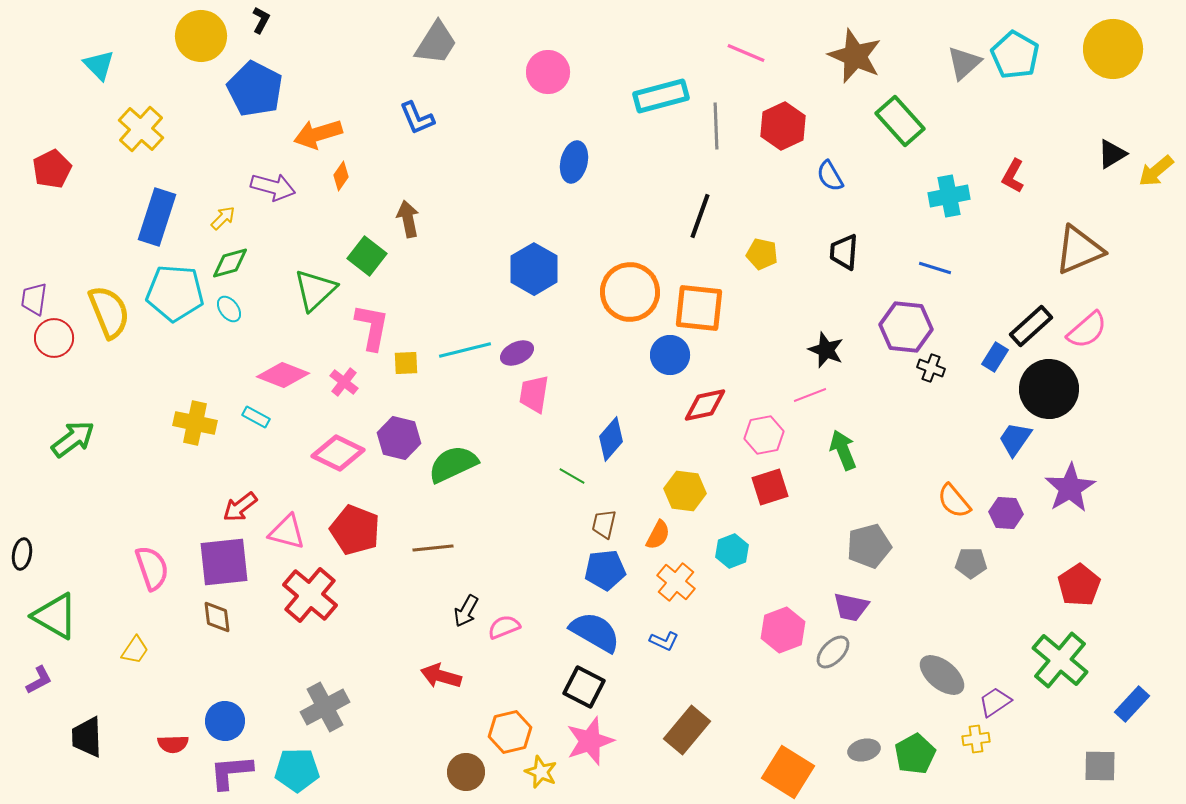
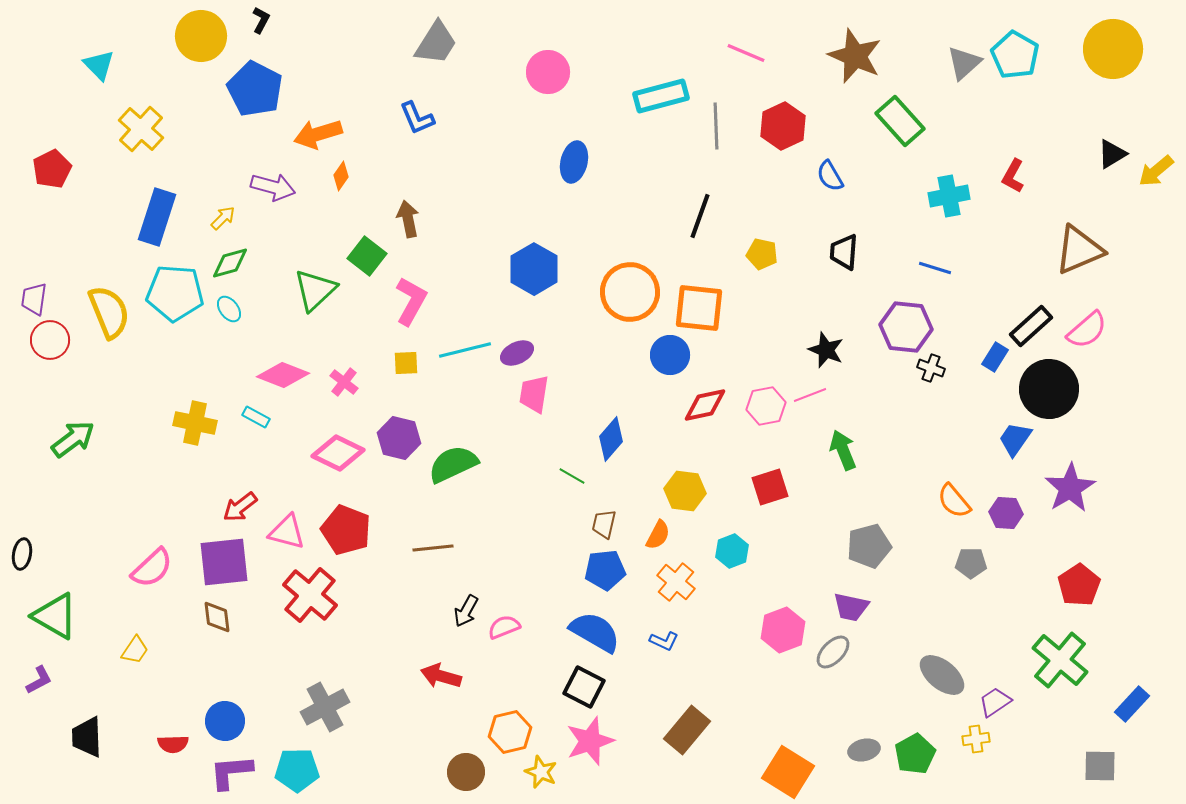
pink L-shape at (372, 327): moved 39 px right, 26 px up; rotated 18 degrees clockwise
red circle at (54, 338): moved 4 px left, 2 px down
pink hexagon at (764, 435): moved 2 px right, 29 px up
red pentagon at (355, 530): moved 9 px left
pink semicircle at (152, 568): rotated 66 degrees clockwise
